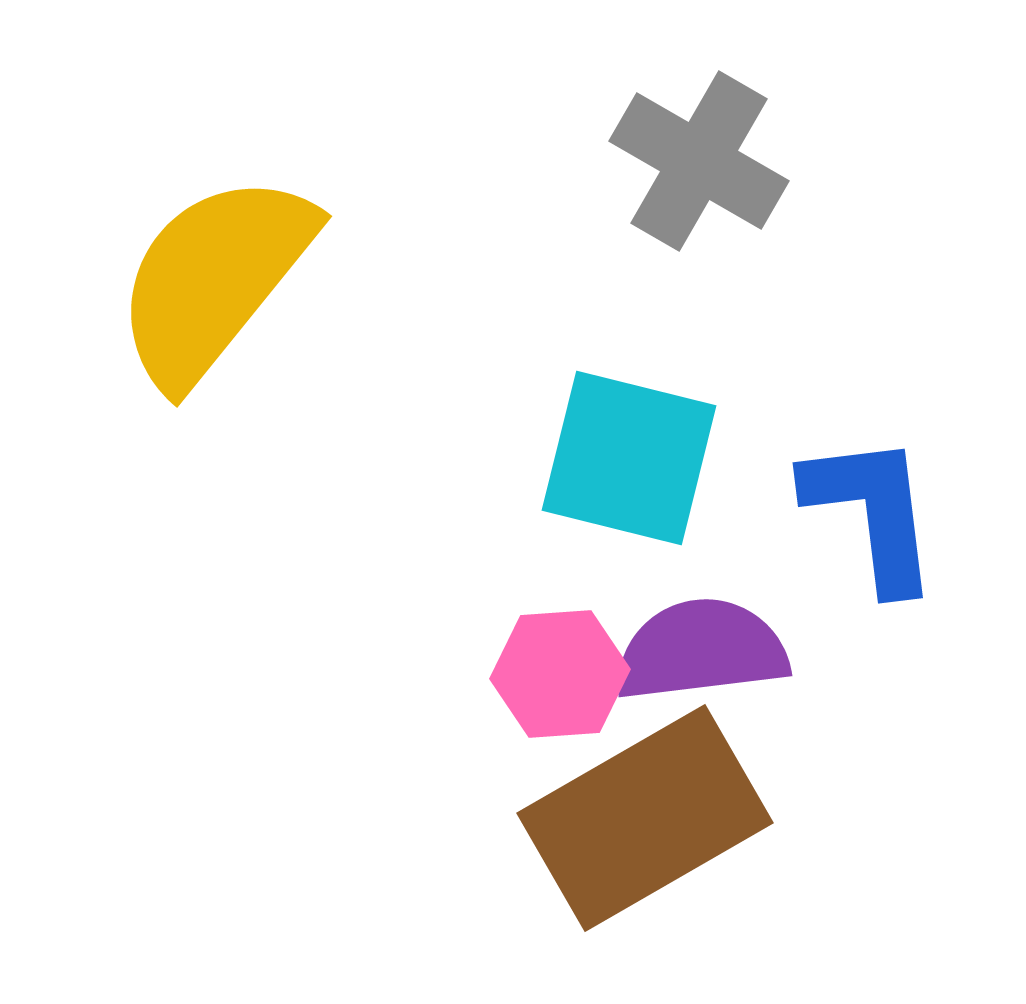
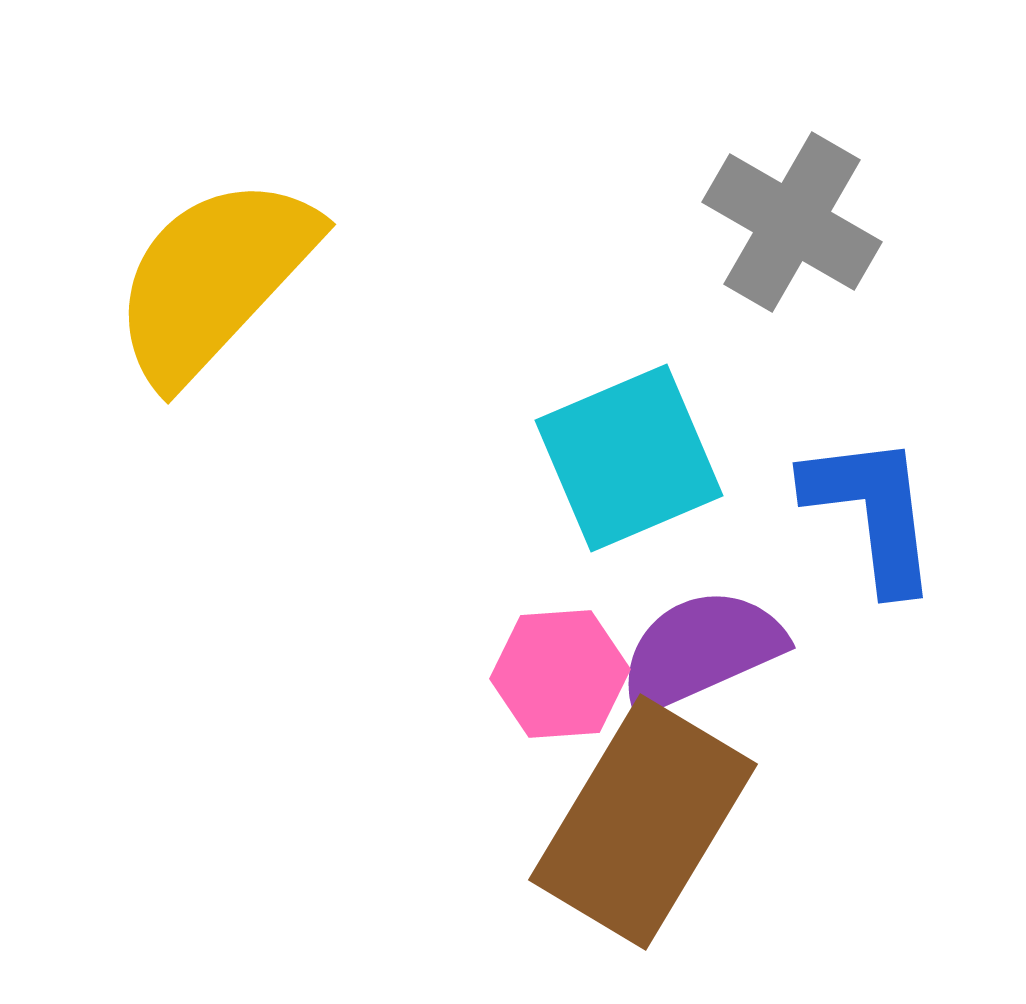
gray cross: moved 93 px right, 61 px down
yellow semicircle: rotated 4 degrees clockwise
cyan square: rotated 37 degrees counterclockwise
purple semicircle: rotated 17 degrees counterclockwise
brown rectangle: moved 2 px left, 4 px down; rotated 29 degrees counterclockwise
